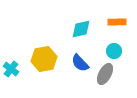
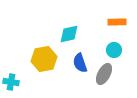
cyan diamond: moved 12 px left, 5 px down
cyan circle: moved 1 px up
blue semicircle: rotated 24 degrees clockwise
cyan cross: moved 13 px down; rotated 28 degrees counterclockwise
gray ellipse: moved 1 px left
